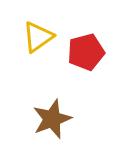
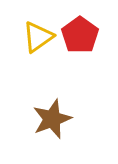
red pentagon: moved 6 px left, 17 px up; rotated 21 degrees counterclockwise
